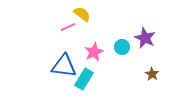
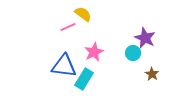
yellow semicircle: moved 1 px right
cyan circle: moved 11 px right, 6 px down
